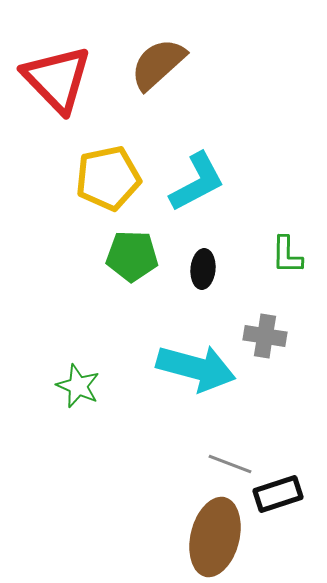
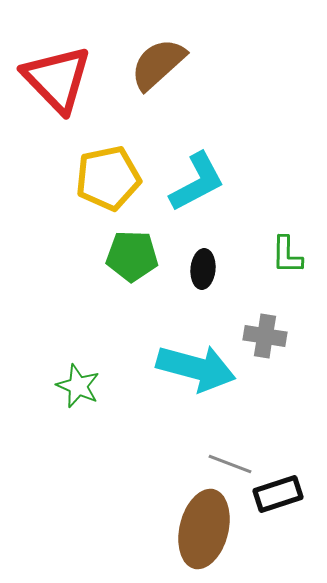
brown ellipse: moved 11 px left, 8 px up
